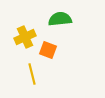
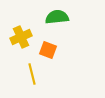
green semicircle: moved 3 px left, 2 px up
yellow cross: moved 4 px left
